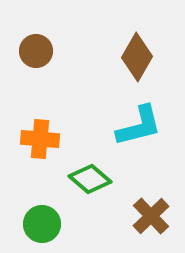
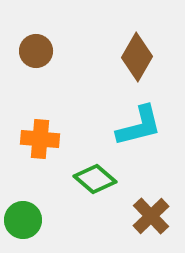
green diamond: moved 5 px right
green circle: moved 19 px left, 4 px up
